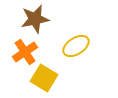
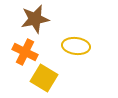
yellow ellipse: rotated 40 degrees clockwise
orange cross: rotated 30 degrees counterclockwise
